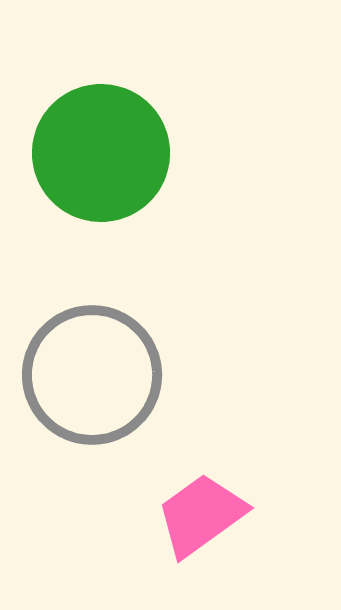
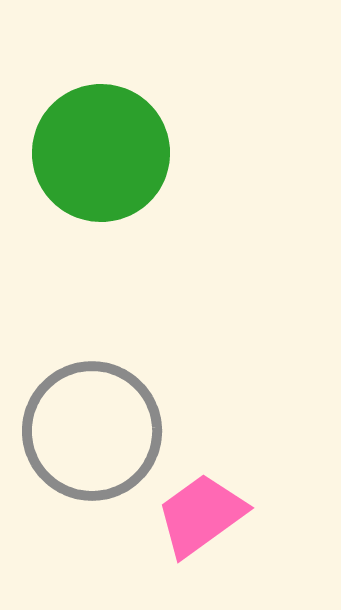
gray circle: moved 56 px down
